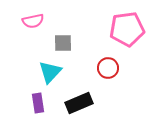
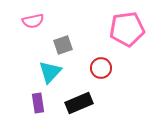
gray square: moved 2 px down; rotated 18 degrees counterclockwise
red circle: moved 7 px left
